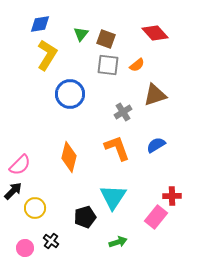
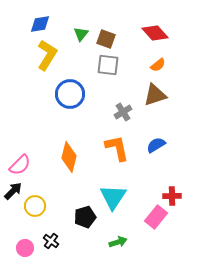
orange semicircle: moved 21 px right
orange L-shape: rotated 8 degrees clockwise
yellow circle: moved 2 px up
